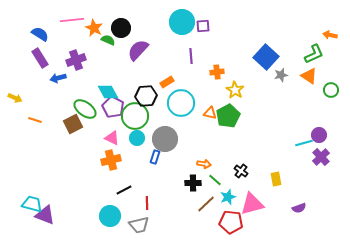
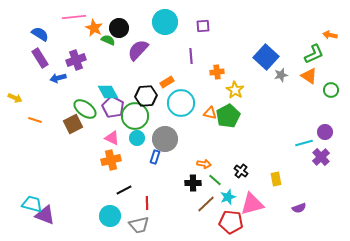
pink line at (72, 20): moved 2 px right, 3 px up
cyan circle at (182, 22): moved 17 px left
black circle at (121, 28): moved 2 px left
purple circle at (319, 135): moved 6 px right, 3 px up
